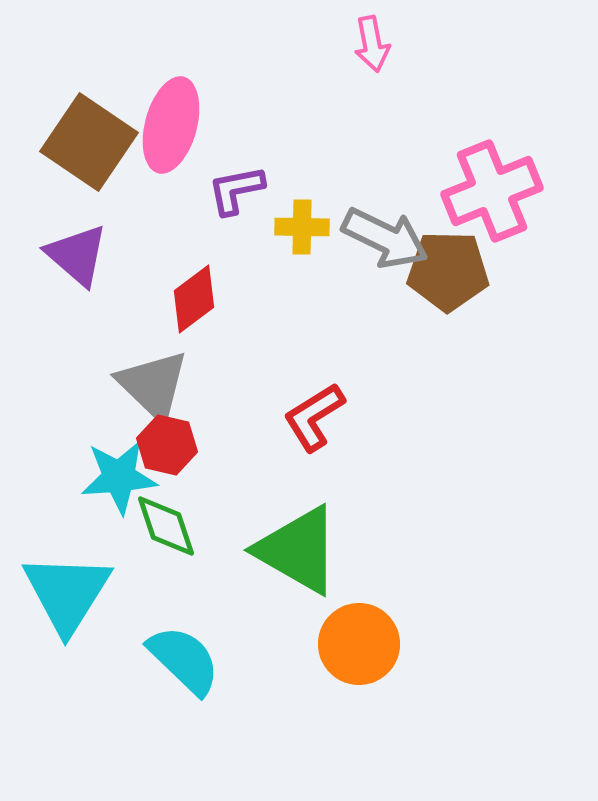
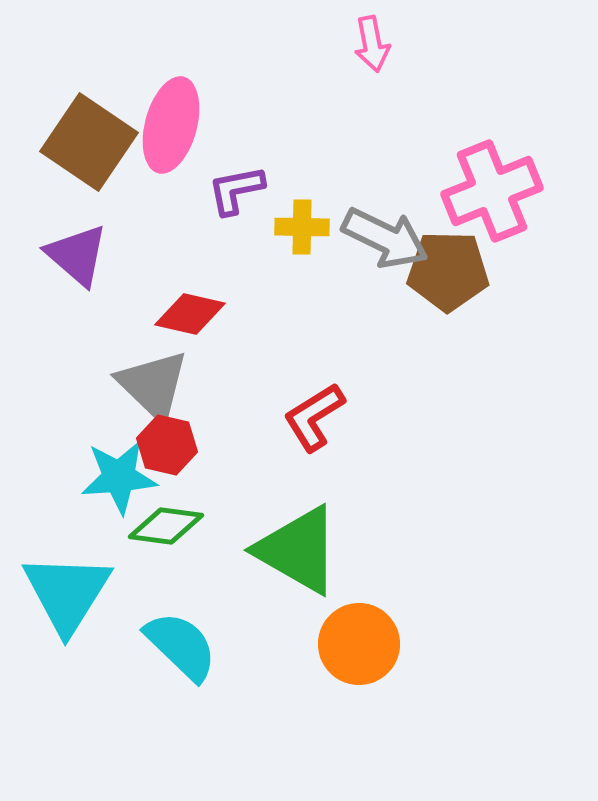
red diamond: moved 4 px left, 15 px down; rotated 50 degrees clockwise
green diamond: rotated 64 degrees counterclockwise
cyan semicircle: moved 3 px left, 14 px up
